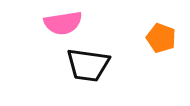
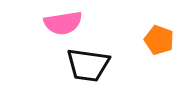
orange pentagon: moved 2 px left, 2 px down
